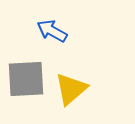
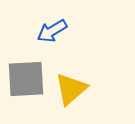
blue arrow: rotated 60 degrees counterclockwise
